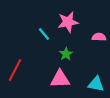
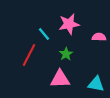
pink star: moved 1 px right, 2 px down
red line: moved 14 px right, 15 px up
